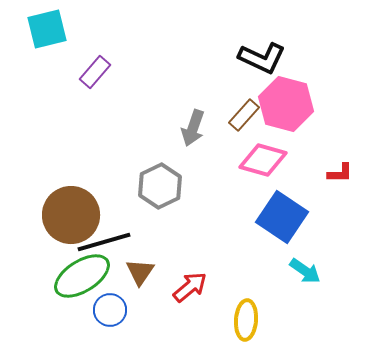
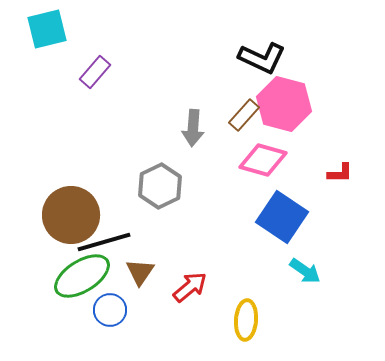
pink hexagon: moved 2 px left
gray arrow: rotated 15 degrees counterclockwise
